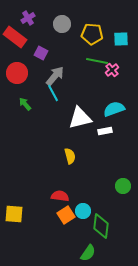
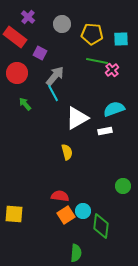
purple cross: moved 1 px up; rotated 16 degrees counterclockwise
purple square: moved 1 px left
white triangle: moved 3 px left; rotated 15 degrees counterclockwise
yellow semicircle: moved 3 px left, 4 px up
green semicircle: moved 12 px left; rotated 30 degrees counterclockwise
